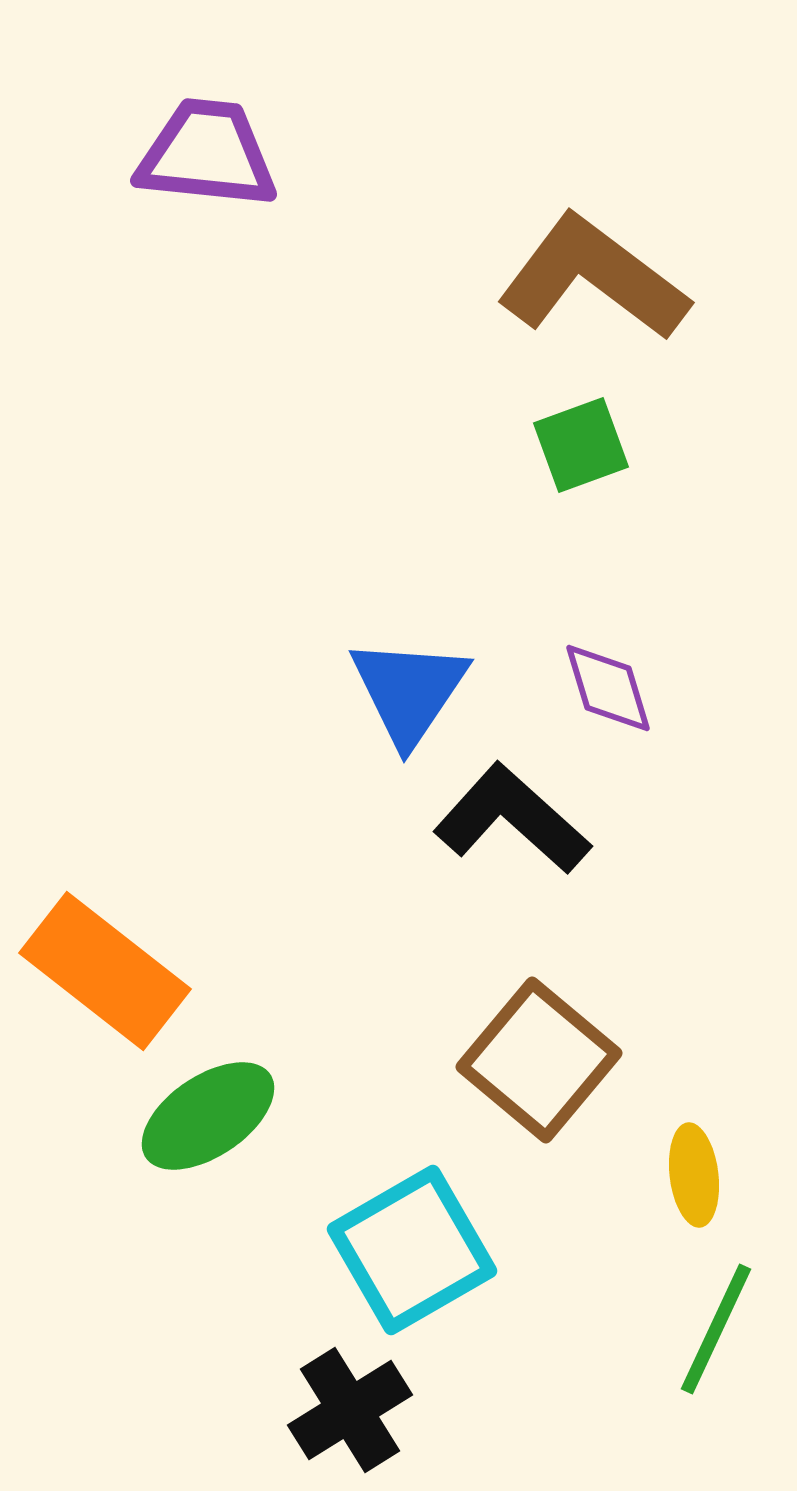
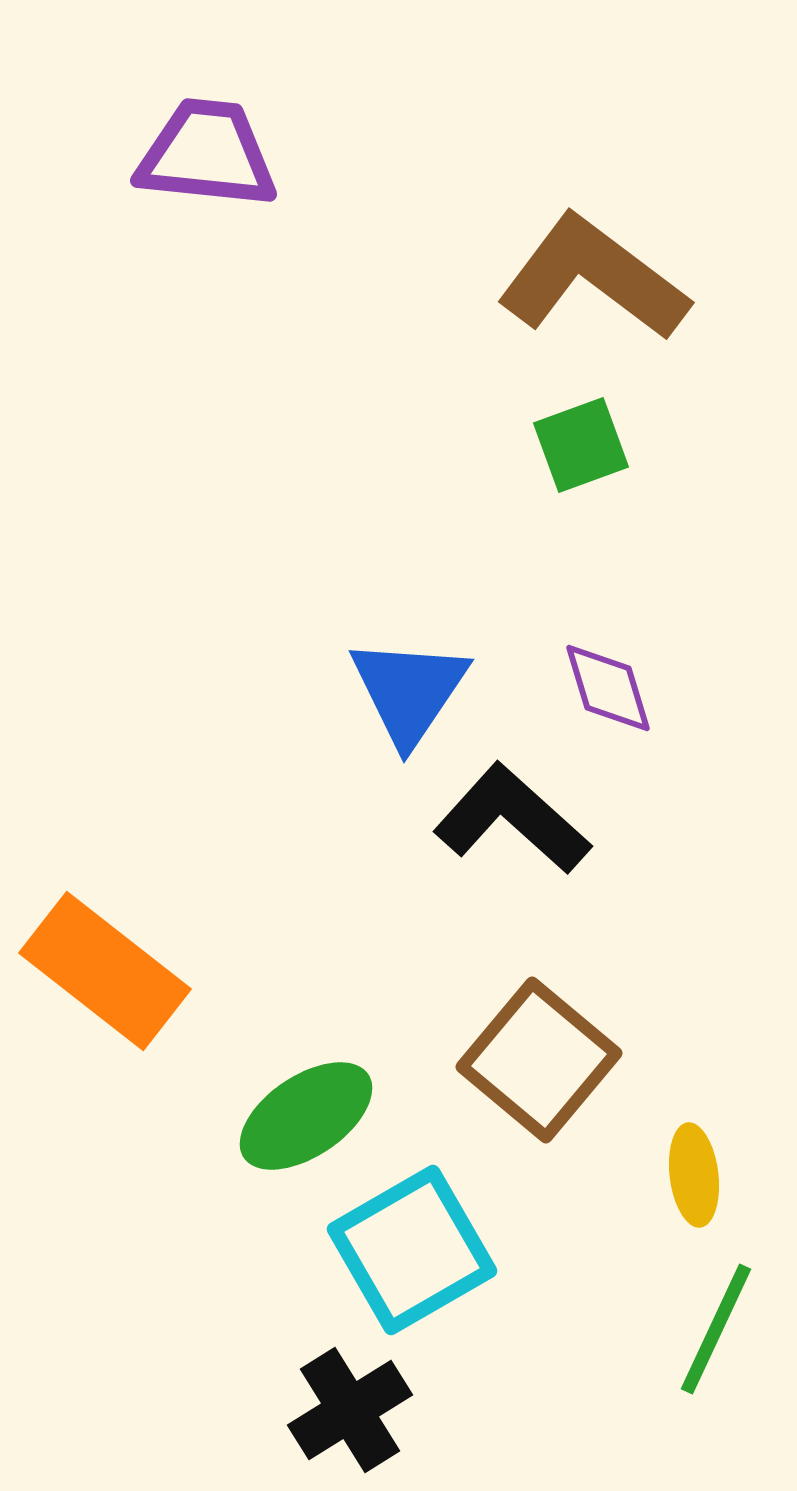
green ellipse: moved 98 px right
